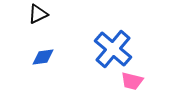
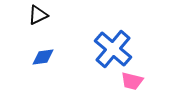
black triangle: moved 1 px down
